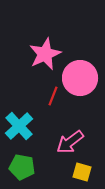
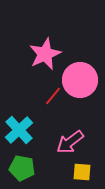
pink circle: moved 2 px down
red line: rotated 18 degrees clockwise
cyan cross: moved 4 px down
green pentagon: moved 1 px down
yellow square: rotated 12 degrees counterclockwise
